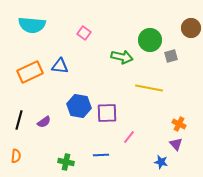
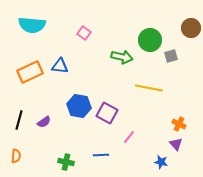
purple square: rotated 30 degrees clockwise
